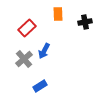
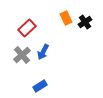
orange rectangle: moved 8 px right, 4 px down; rotated 24 degrees counterclockwise
black cross: rotated 24 degrees counterclockwise
blue arrow: moved 1 px left, 1 px down
gray cross: moved 2 px left, 4 px up
